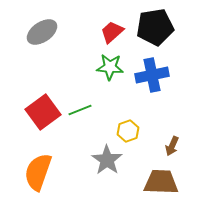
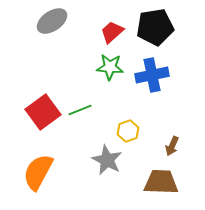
gray ellipse: moved 10 px right, 11 px up
gray star: rotated 8 degrees counterclockwise
orange semicircle: rotated 9 degrees clockwise
